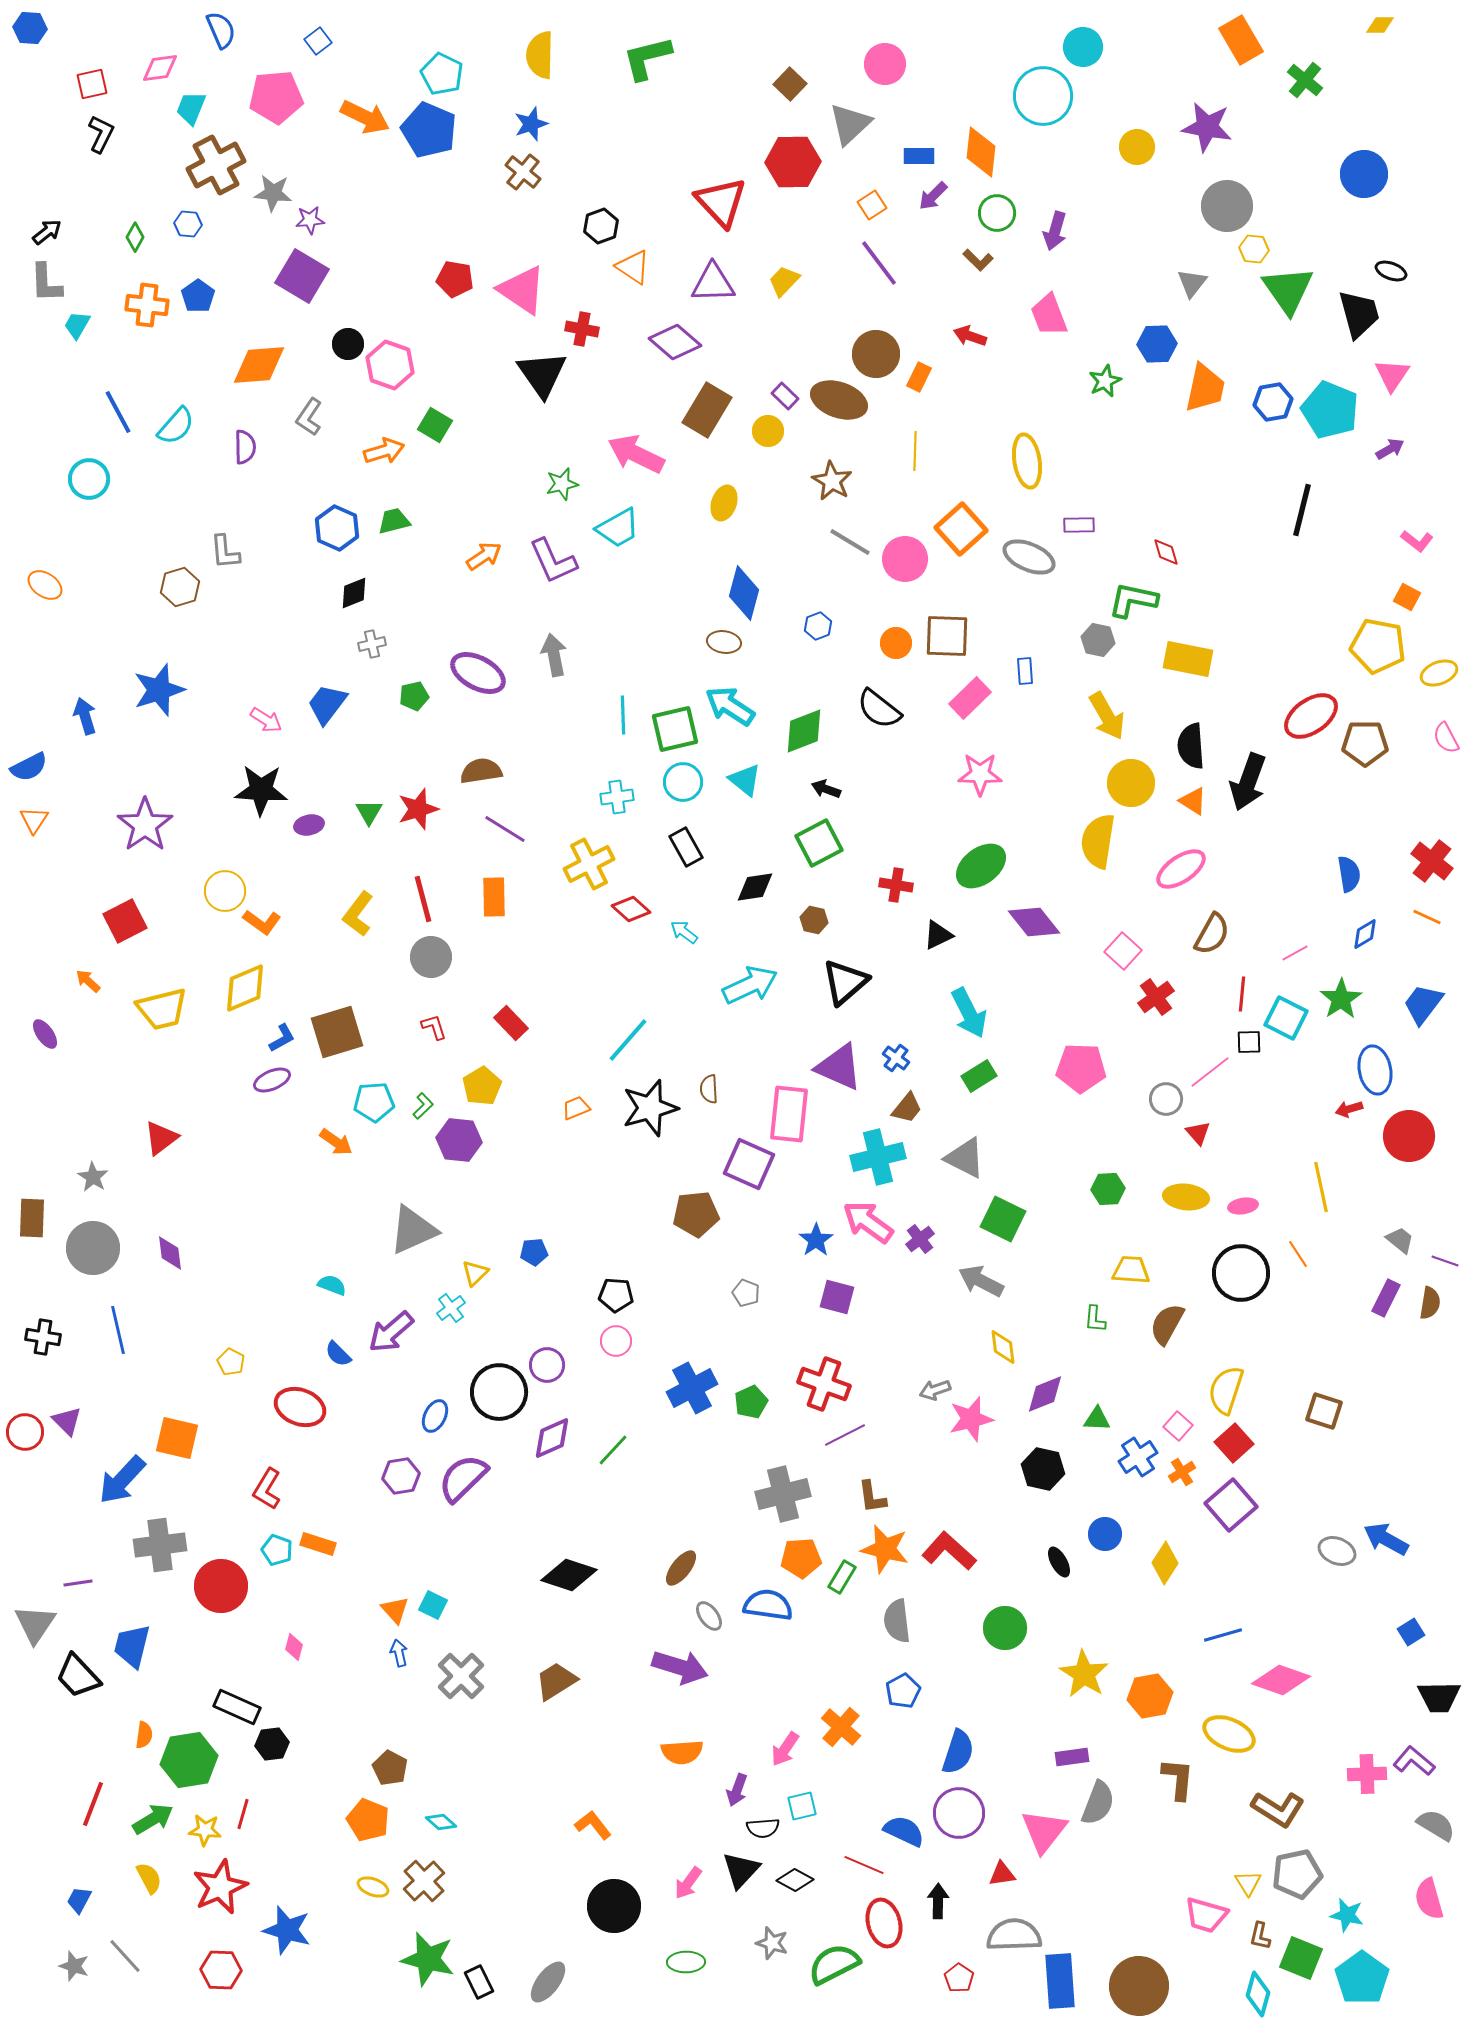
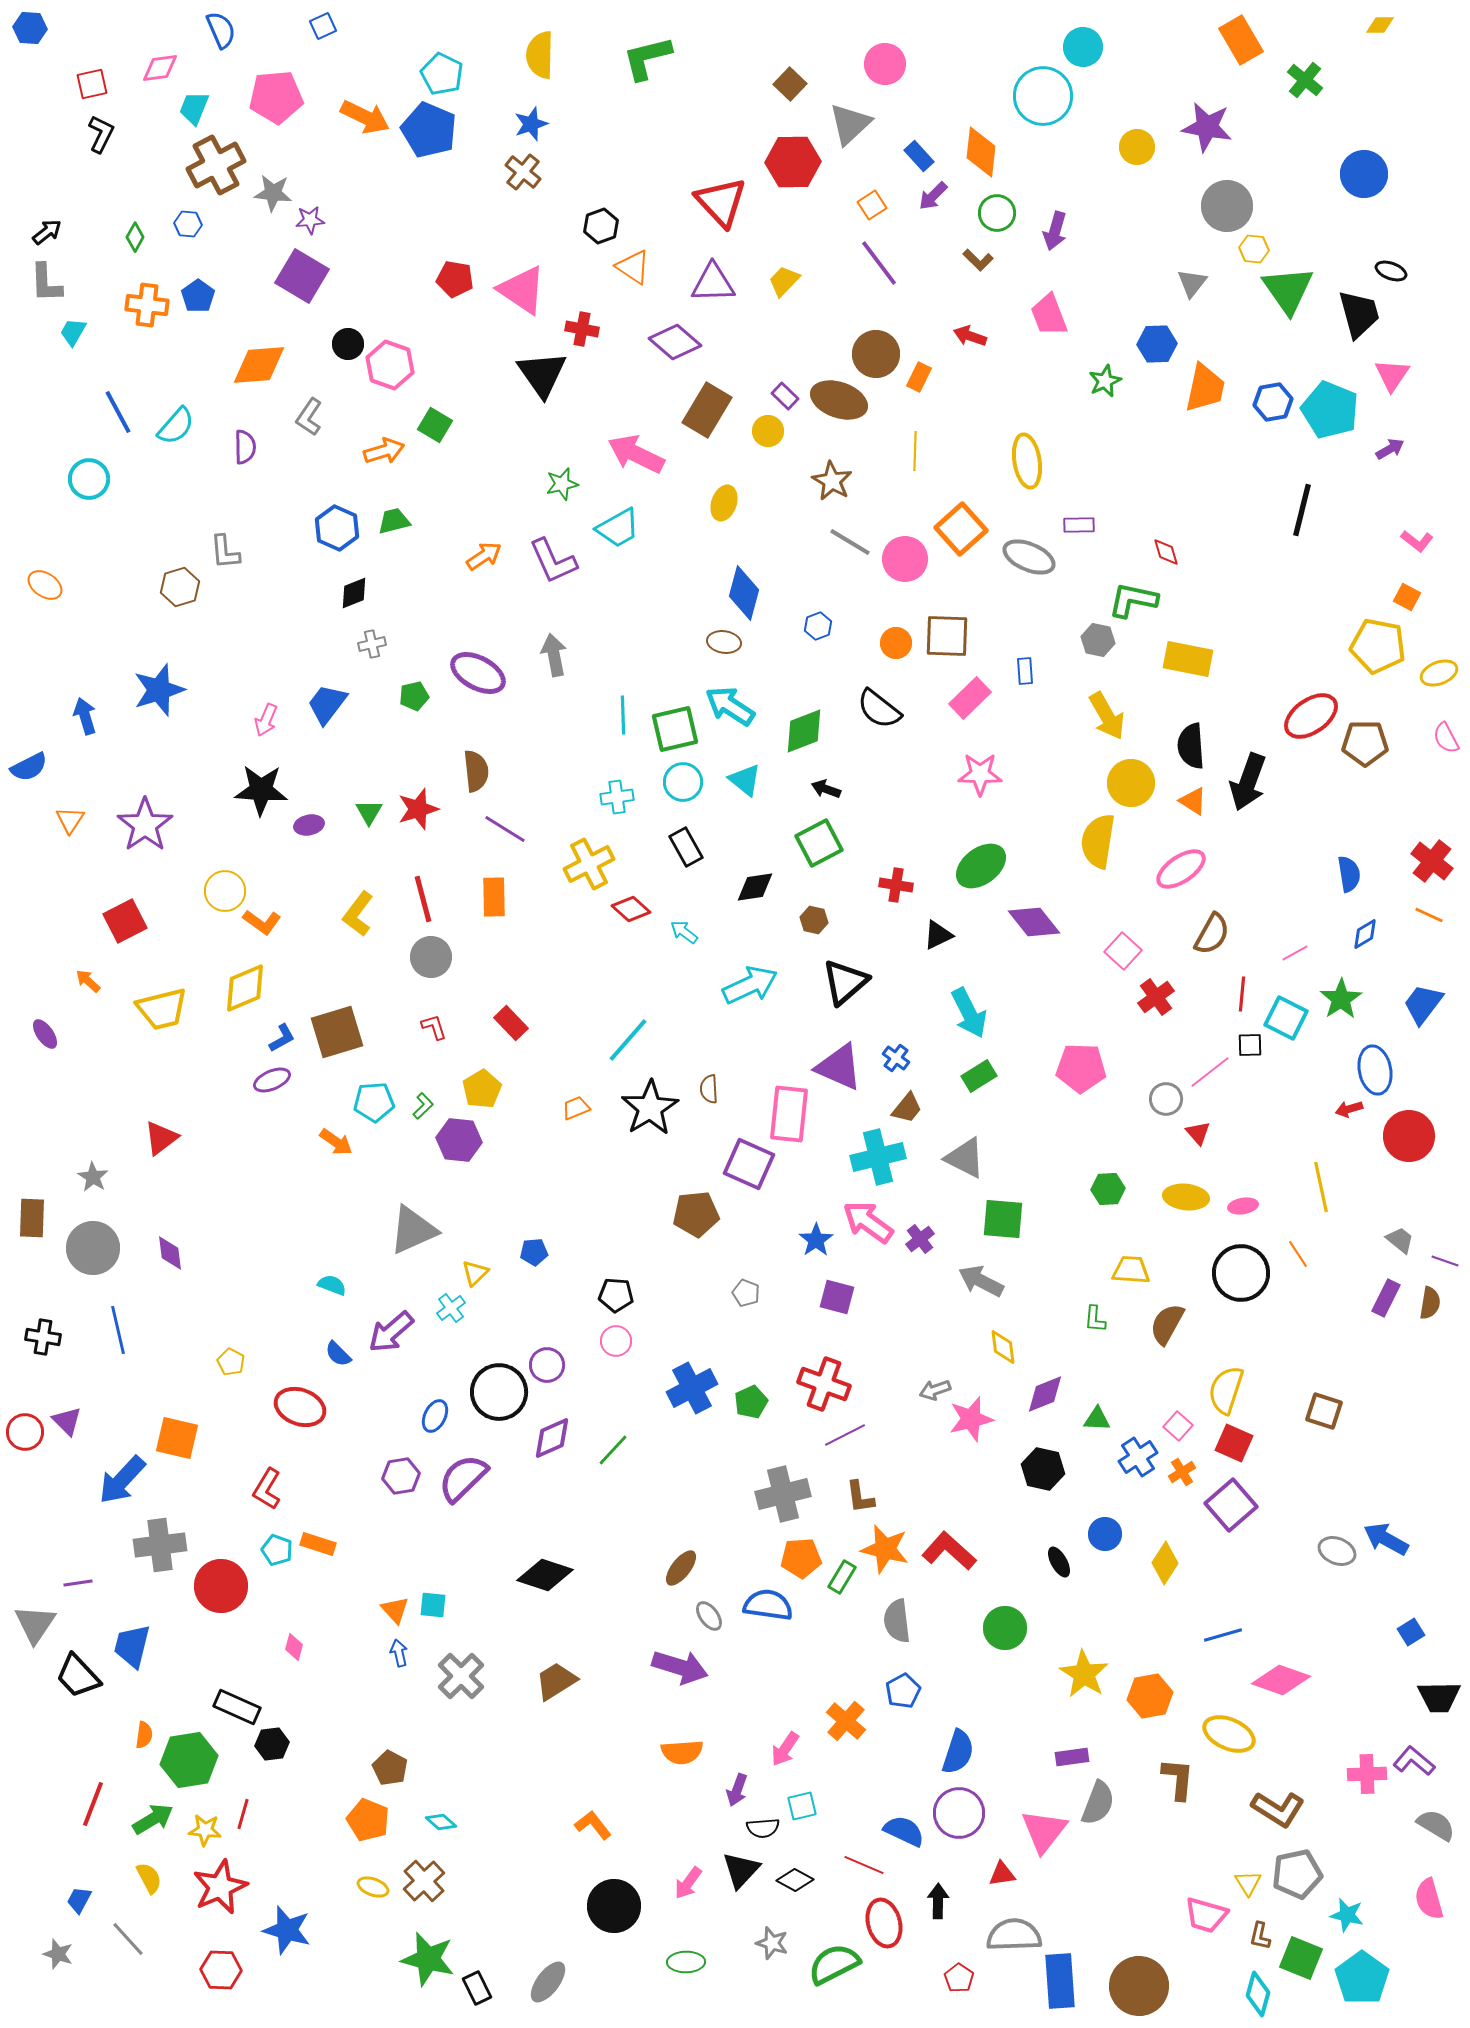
blue square at (318, 41): moved 5 px right, 15 px up; rotated 12 degrees clockwise
cyan trapezoid at (191, 108): moved 3 px right
blue rectangle at (919, 156): rotated 48 degrees clockwise
cyan trapezoid at (77, 325): moved 4 px left, 7 px down
pink arrow at (266, 720): rotated 80 degrees clockwise
brown semicircle at (481, 771): moved 5 px left; rotated 93 degrees clockwise
orange triangle at (34, 820): moved 36 px right
orange line at (1427, 917): moved 2 px right, 2 px up
black square at (1249, 1042): moved 1 px right, 3 px down
yellow pentagon at (482, 1086): moved 3 px down
black star at (650, 1108): rotated 16 degrees counterclockwise
green square at (1003, 1219): rotated 21 degrees counterclockwise
red square at (1234, 1443): rotated 24 degrees counterclockwise
brown L-shape at (872, 1497): moved 12 px left
black diamond at (569, 1575): moved 24 px left
cyan square at (433, 1605): rotated 20 degrees counterclockwise
orange cross at (841, 1727): moved 5 px right, 6 px up
gray line at (125, 1956): moved 3 px right, 17 px up
gray star at (74, 1966): moved 16 px left, 12 px up
black rectangle at (479, 1982): moved 2 px left, 6 px down
